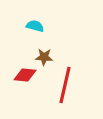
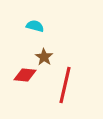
brown star: rotated 30 degrees clockwise
